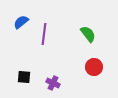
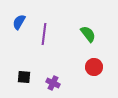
blue semicircle: moved 2 px left; rotated 21 degrees counterclockwise
